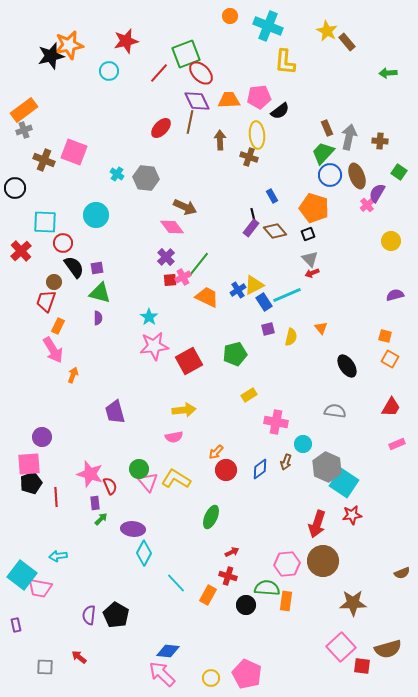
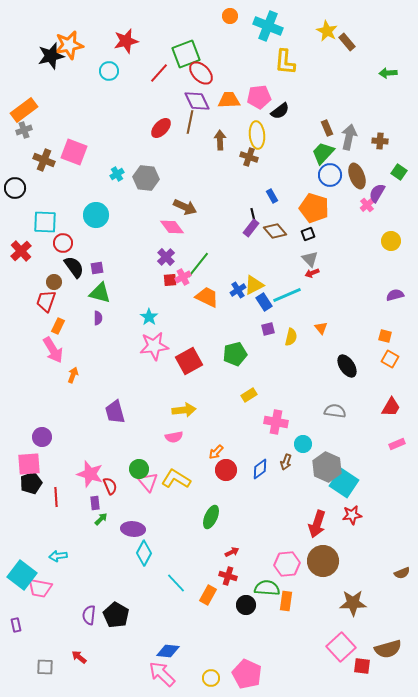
cyan cross at (117, 174): rotated 24 degrees clockwise
